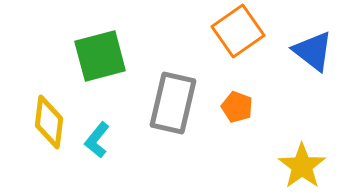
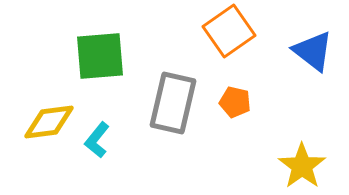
orange square: moved 9 px left
green square: rotated 10 degrees clockwise
orange pentagon: moved 2 px left, 5 px up; rotated 8 degrees counterclockwise
yellow diamond: rotated 76 degrees clockwise
